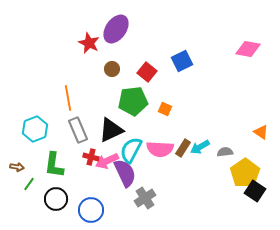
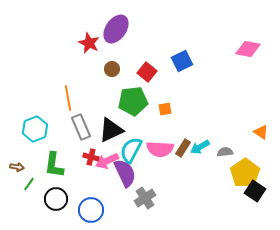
orange square: rotated 32 degrees counterclockwise
gray rectangle: moved 3 px right, 3 px up
